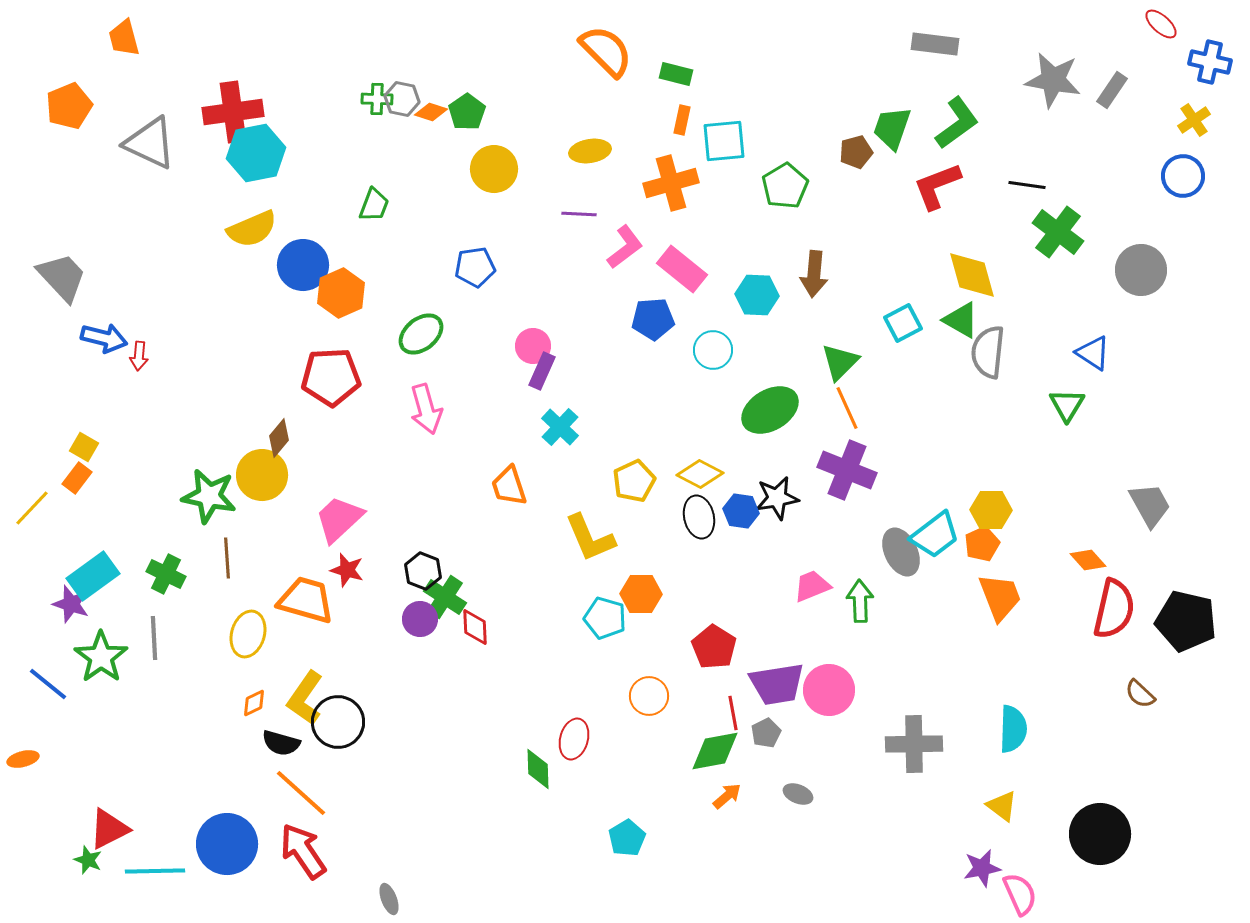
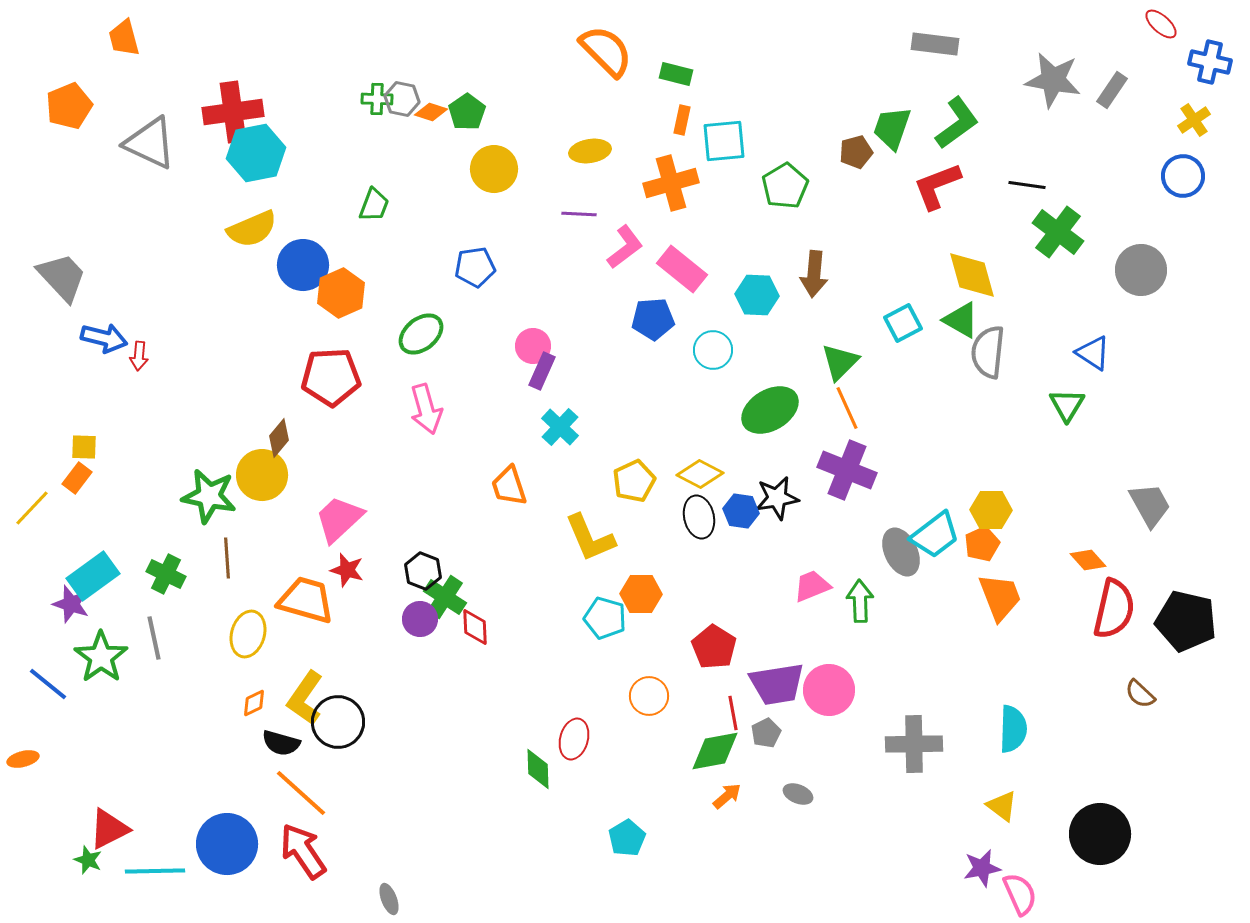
yellow square at (84, 447): rotated 28 degrees counterclockwise
gray line at (154, 638): rotated 9 degrees counterclockwise
